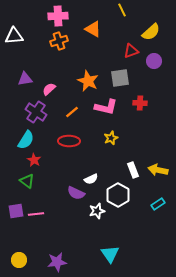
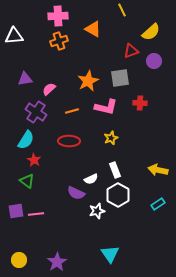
orange star: rotated 20 degrees clockwise
orange line: moved 1 px up; rotated 24 degrees clockwise
white rectangle: moved 18 px left
purple star: rotated 24 degrees counterclockwise
